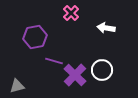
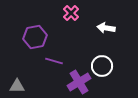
white circle: moved 4 px up
purple cross: moved 4 px right, 7 px down; rotated 15 degrees clockwise
gray triangle: rotated 14 degrees clockwise
